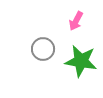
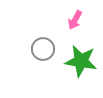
pink arrow: moved 1 px left, 1 px up
